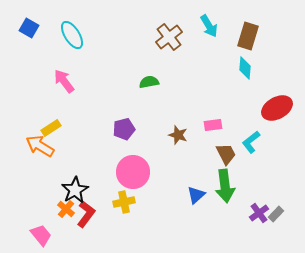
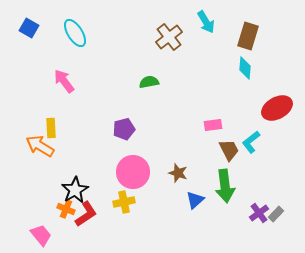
cyan arrow: moved 3 px left, 4 px up
cyan ellipse: moved 3 px right, 2 px up
yellow rectangle: rotated 60 degrees counterclockwise
brown star: moved 38 px down
brown trapezoid: moved 3 px right, 4 px up
blue triangle: moved 1 px left, 5 px down
orange cross: rotated 18 degrees counterclockwise
red L-shape: rotated 20 degrees clockwise
